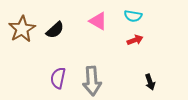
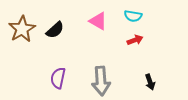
gray arrow: moved 9 px right
